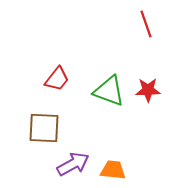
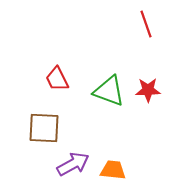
red trapezoid: rotated 116 degrees clockwise
